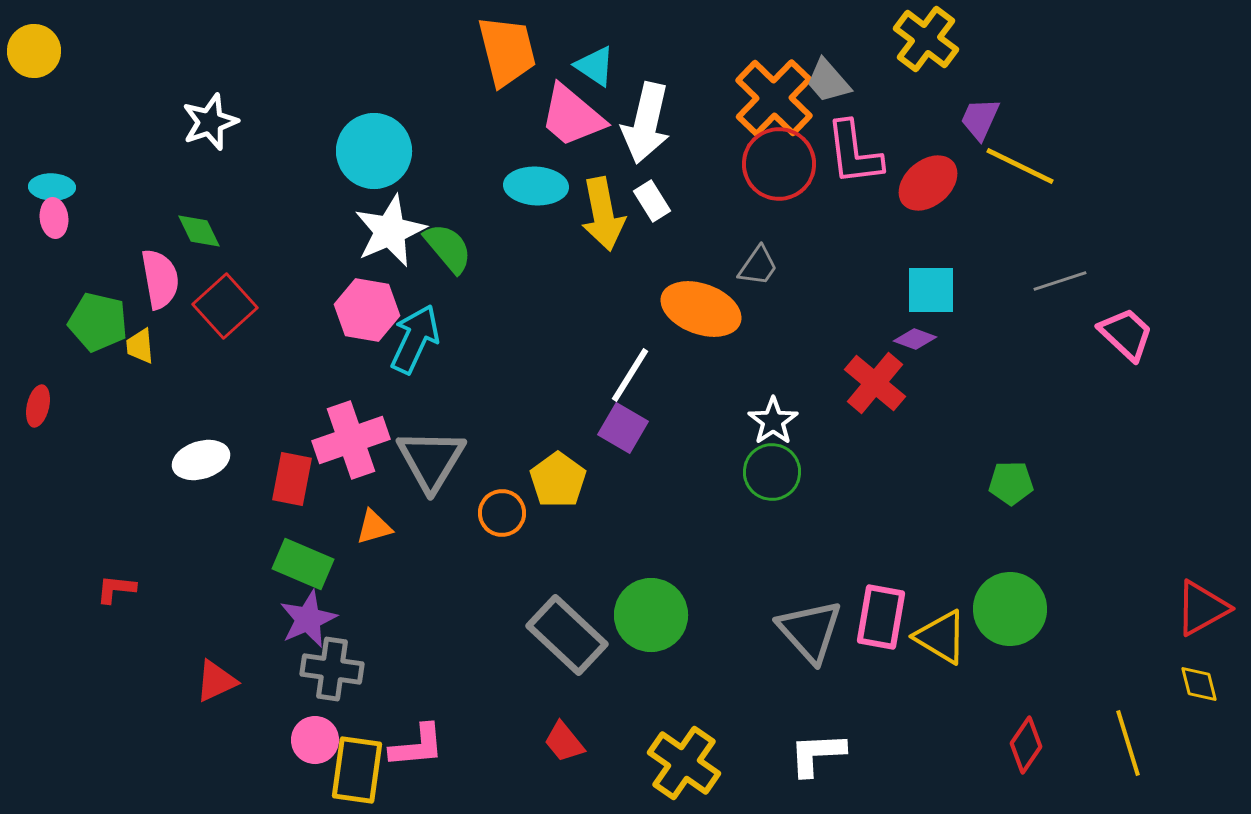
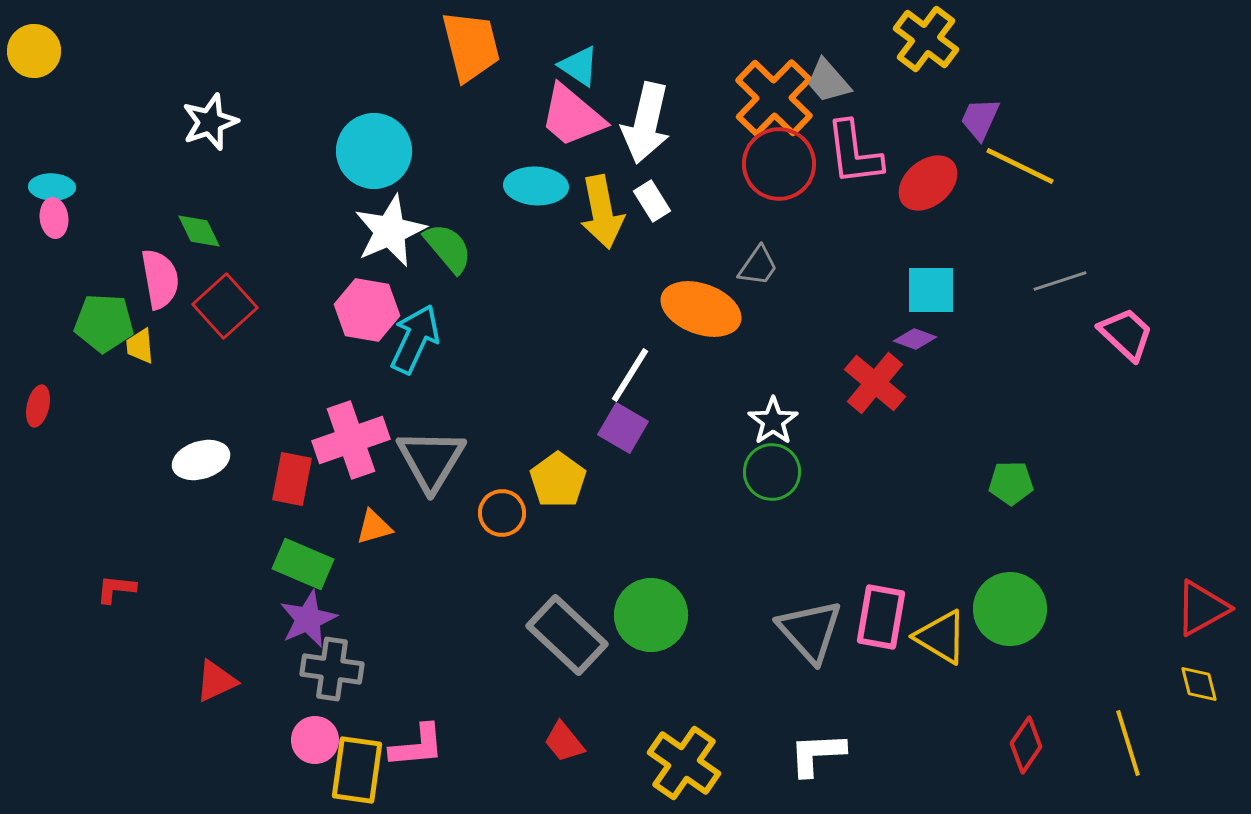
orange trapezoid at (507, 51): moved 36 px left, 5 px up
cyan triangle at (595, 66): moved 16 px left
yellow arrow at (603, 214): moved 1 px left, 2 px up
green pentagon at (98, 322): moved 6 px right, 1 px down; rotated 10 degrees counterclockwise
